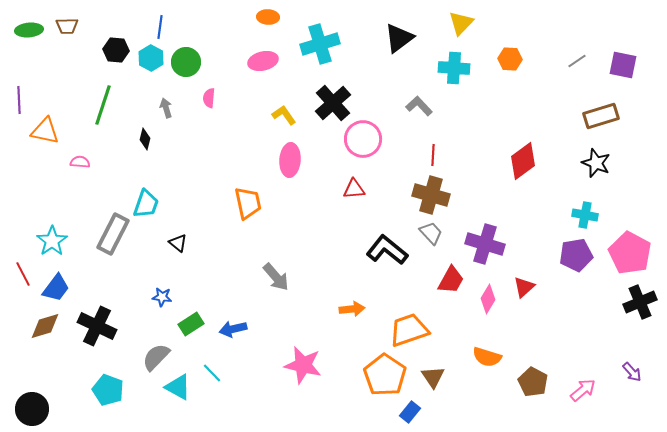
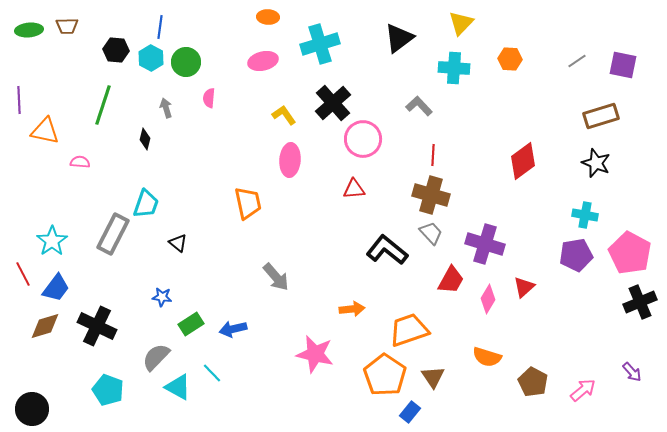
pink star at (303, 365): moved 12 px right, 11 px up
